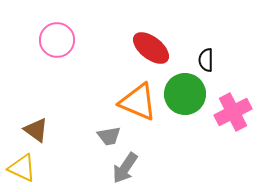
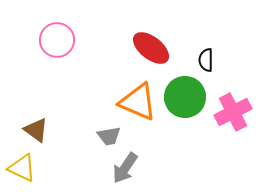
green circle: moved 3 px down
